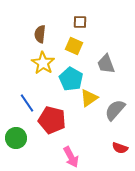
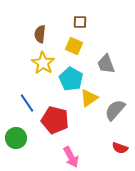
red pentagon: moved 3 px right
